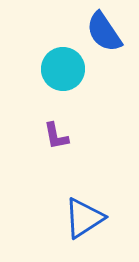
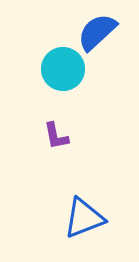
blue semicircle: moved 7 px left; rotated 81 degrees clockwise
blue triangle: rotated 12 degrees clockwise
